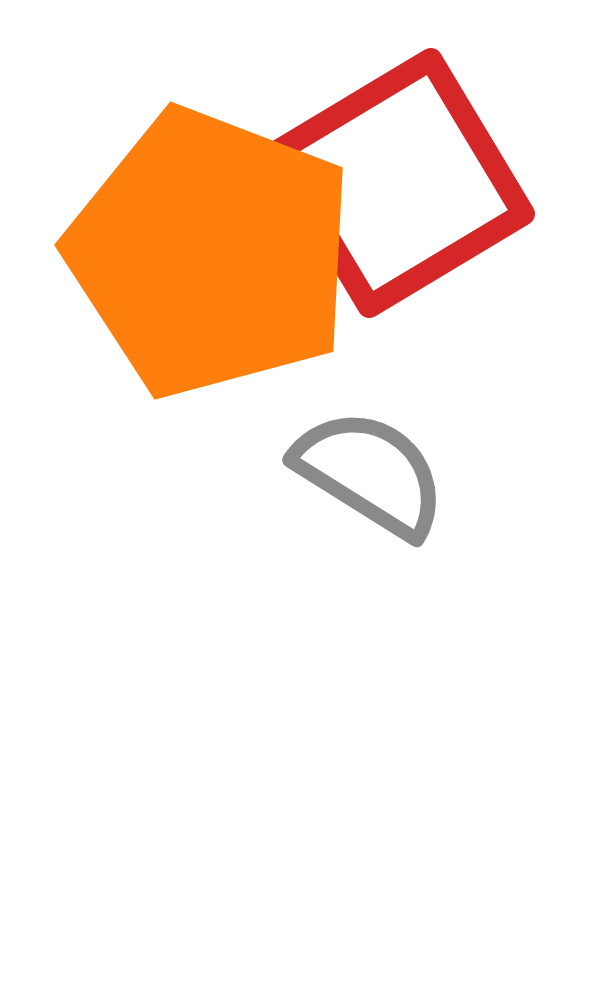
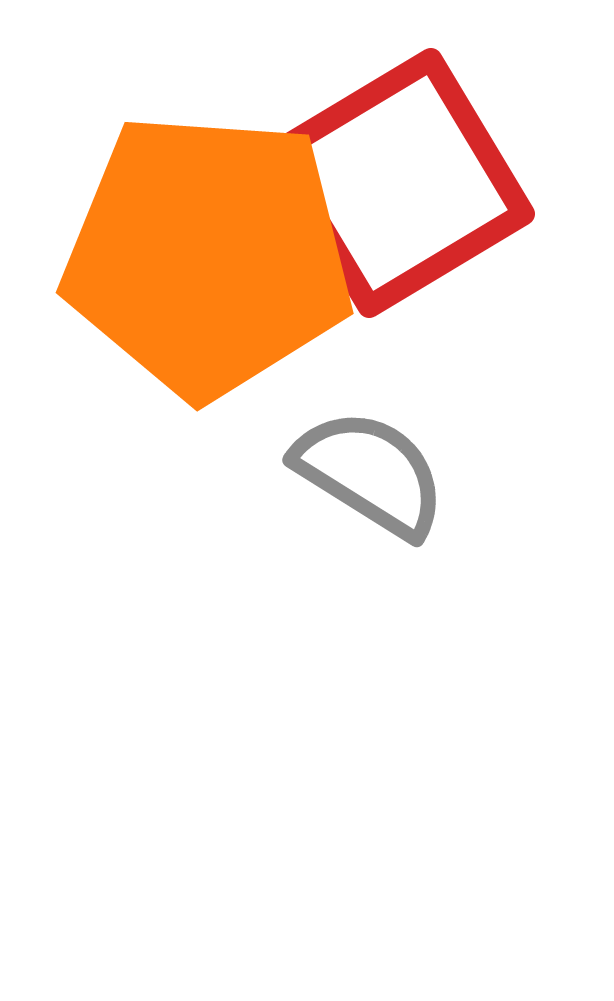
orange pentagon: moved 3 px left, 2 px down; rotated 17 degrees counterclockwise
